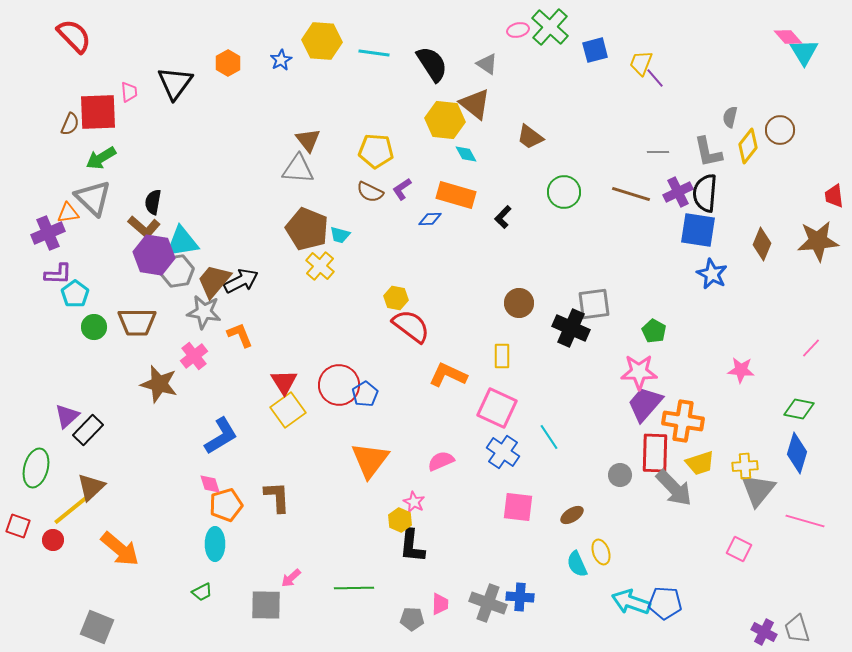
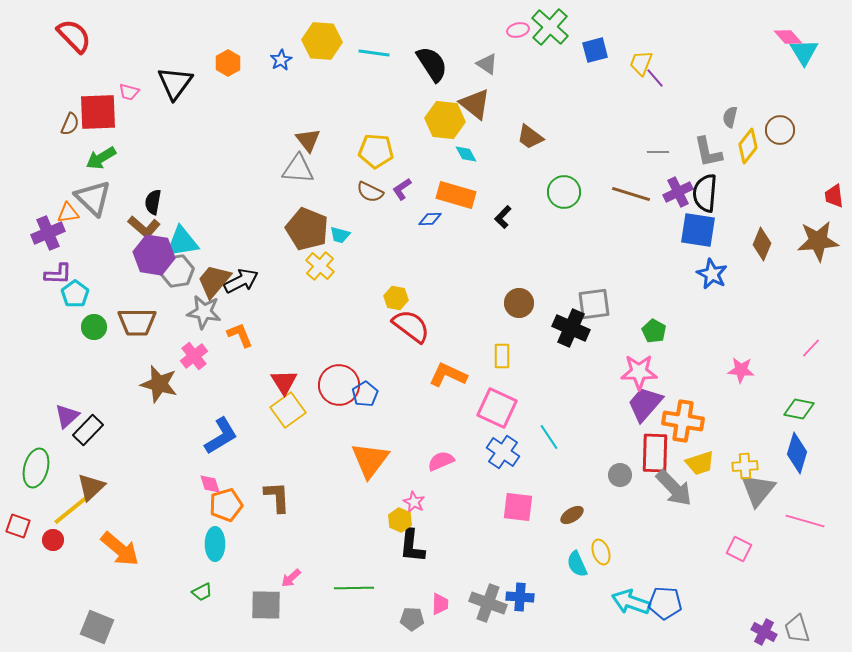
pink trapezoid at (129, 92): rotated 110 degrees clockwise
